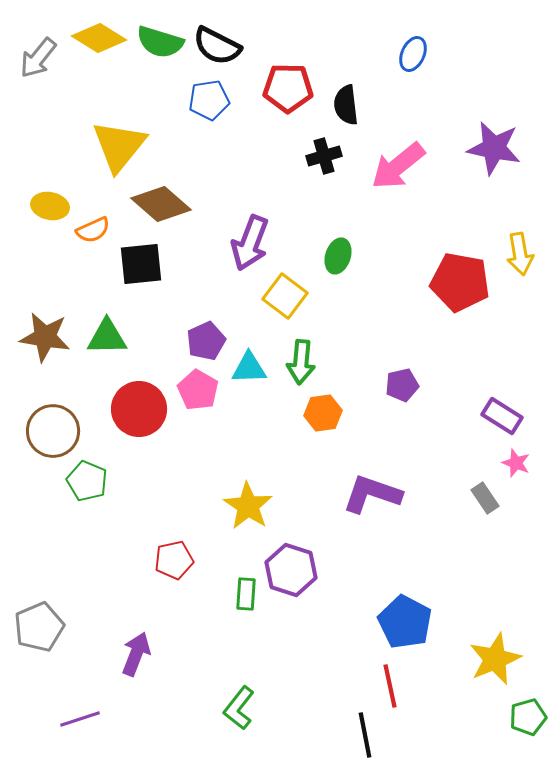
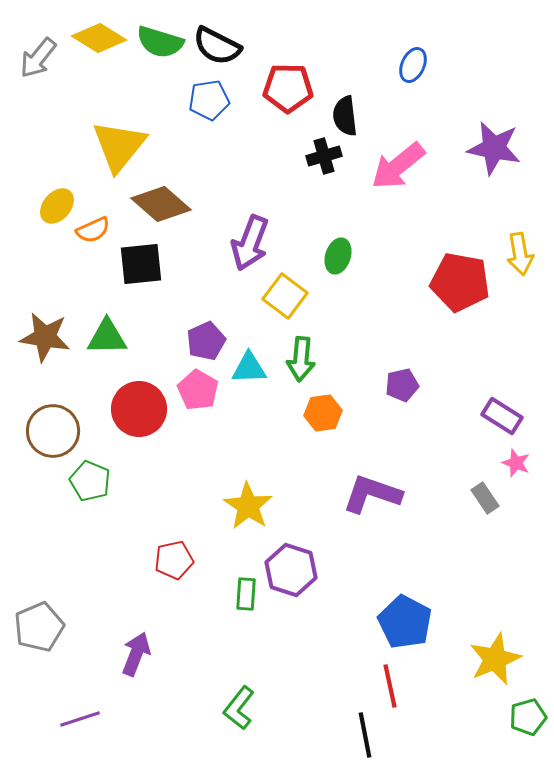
blue ellipse at (413, 54): moved 11 px down
black semicircle at (346, 105): moved 1 px left, 11 px down
yellow ellipse at (50, 206): moved 7 px right; rotated 60 degrees counterclockwise
green arrow at (301, 362): moved 3 px up
green pentagon at (87, 481): moved 3 px right
